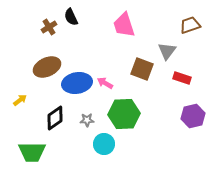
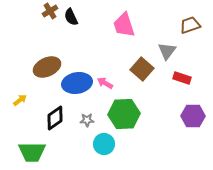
brown cross: moved 1 px right, 16 px up
brown square: rotated 20 degrees clockwise
purple hexagon: rotated 15 degrees clockwise
